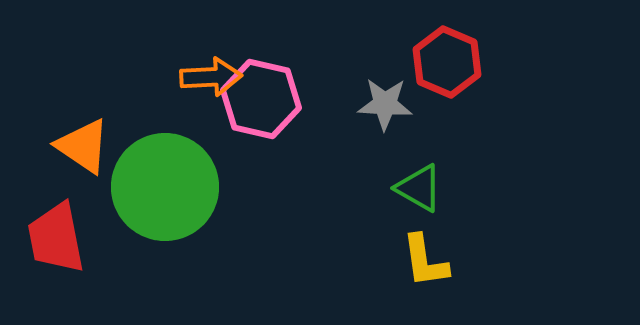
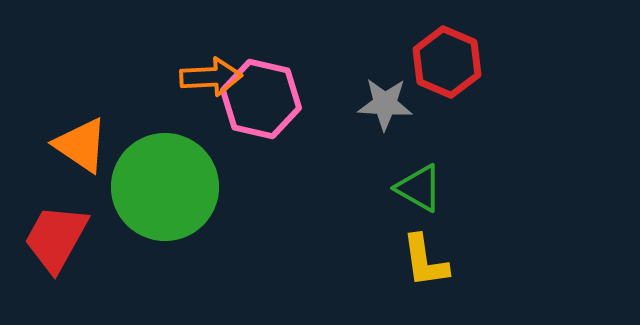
orange triangle: moved 2 px left, 1 px up
red trapezoid: rotated 40 degrees clockwise
